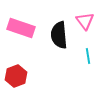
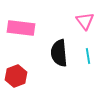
pink rectangle: rotated 12 degrees counterclockwise
black semicircle: moved 18 px down
